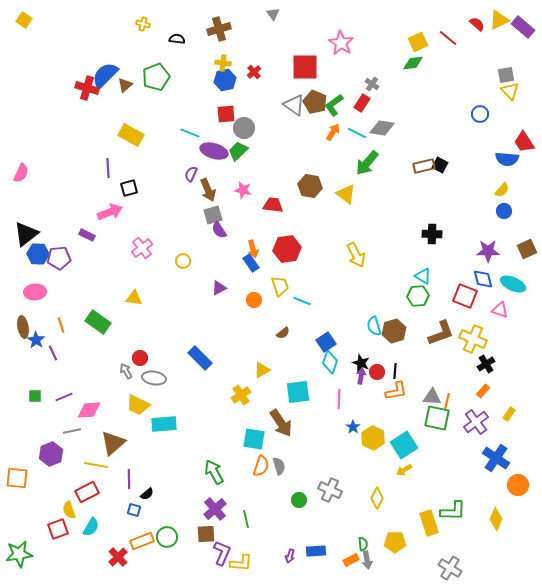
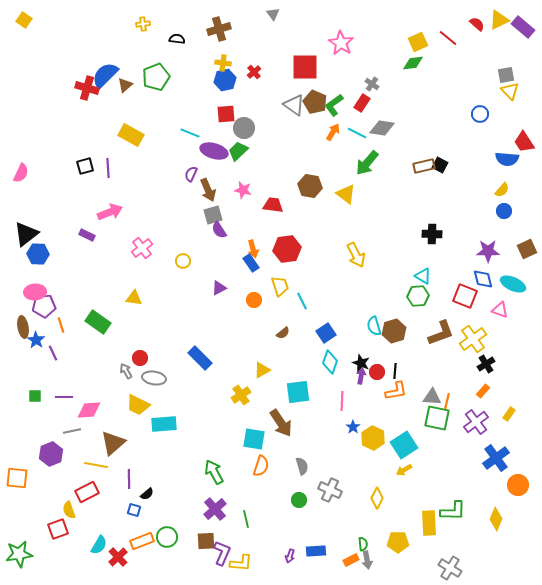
yellow cross at (143, 24): rotated 24 degrees counterclockwise
black square at (129, 188): moved 44 px left, 22 px up
purple pentagon at (59, 258): moved 15 px left, 48 px down
cyan line at (302, 301): rotated 42 degrees clockwise
yellow cross at (473, 339): rotated 32 degrees clockwise
blue square at (326, 342): moved 9 px up
purple line at (64, 397): rotated 24 degrees clockwise
pink line at (339, 399): moved 3 px right, 2 px down
blue cross at (496, 458): rotated 20 degrees clockwise
gray semicircle at (279, 466): moved 23 px right
yellow rectangle at (429, 523): rotated 15 degrees clockwise
cyan semicircle at (91, 527): moved 8 px right, 18 px down
brown square at (206, 534): moved 7 px down
yellow pentagon at (395, 542): moved 3 px right
